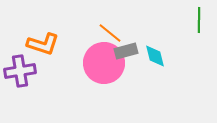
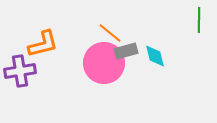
orange L-shape: rotated 32 degrees counterclockwise
